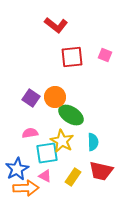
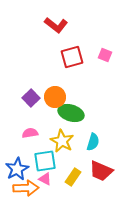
red square: rotated 10 degrees counterclockwise
purple square: rotated 12 degrees clockwise
green ellipse: moved 2 px up; rotated 15 degrees counterclockwise
cyan semicircle: rotated 18 degrees clockwise
cyan square: moved 2 px left, 8 px down
red trapezoid: rotated 10 degrees clockwise
pink triangle: moved 3 px down
